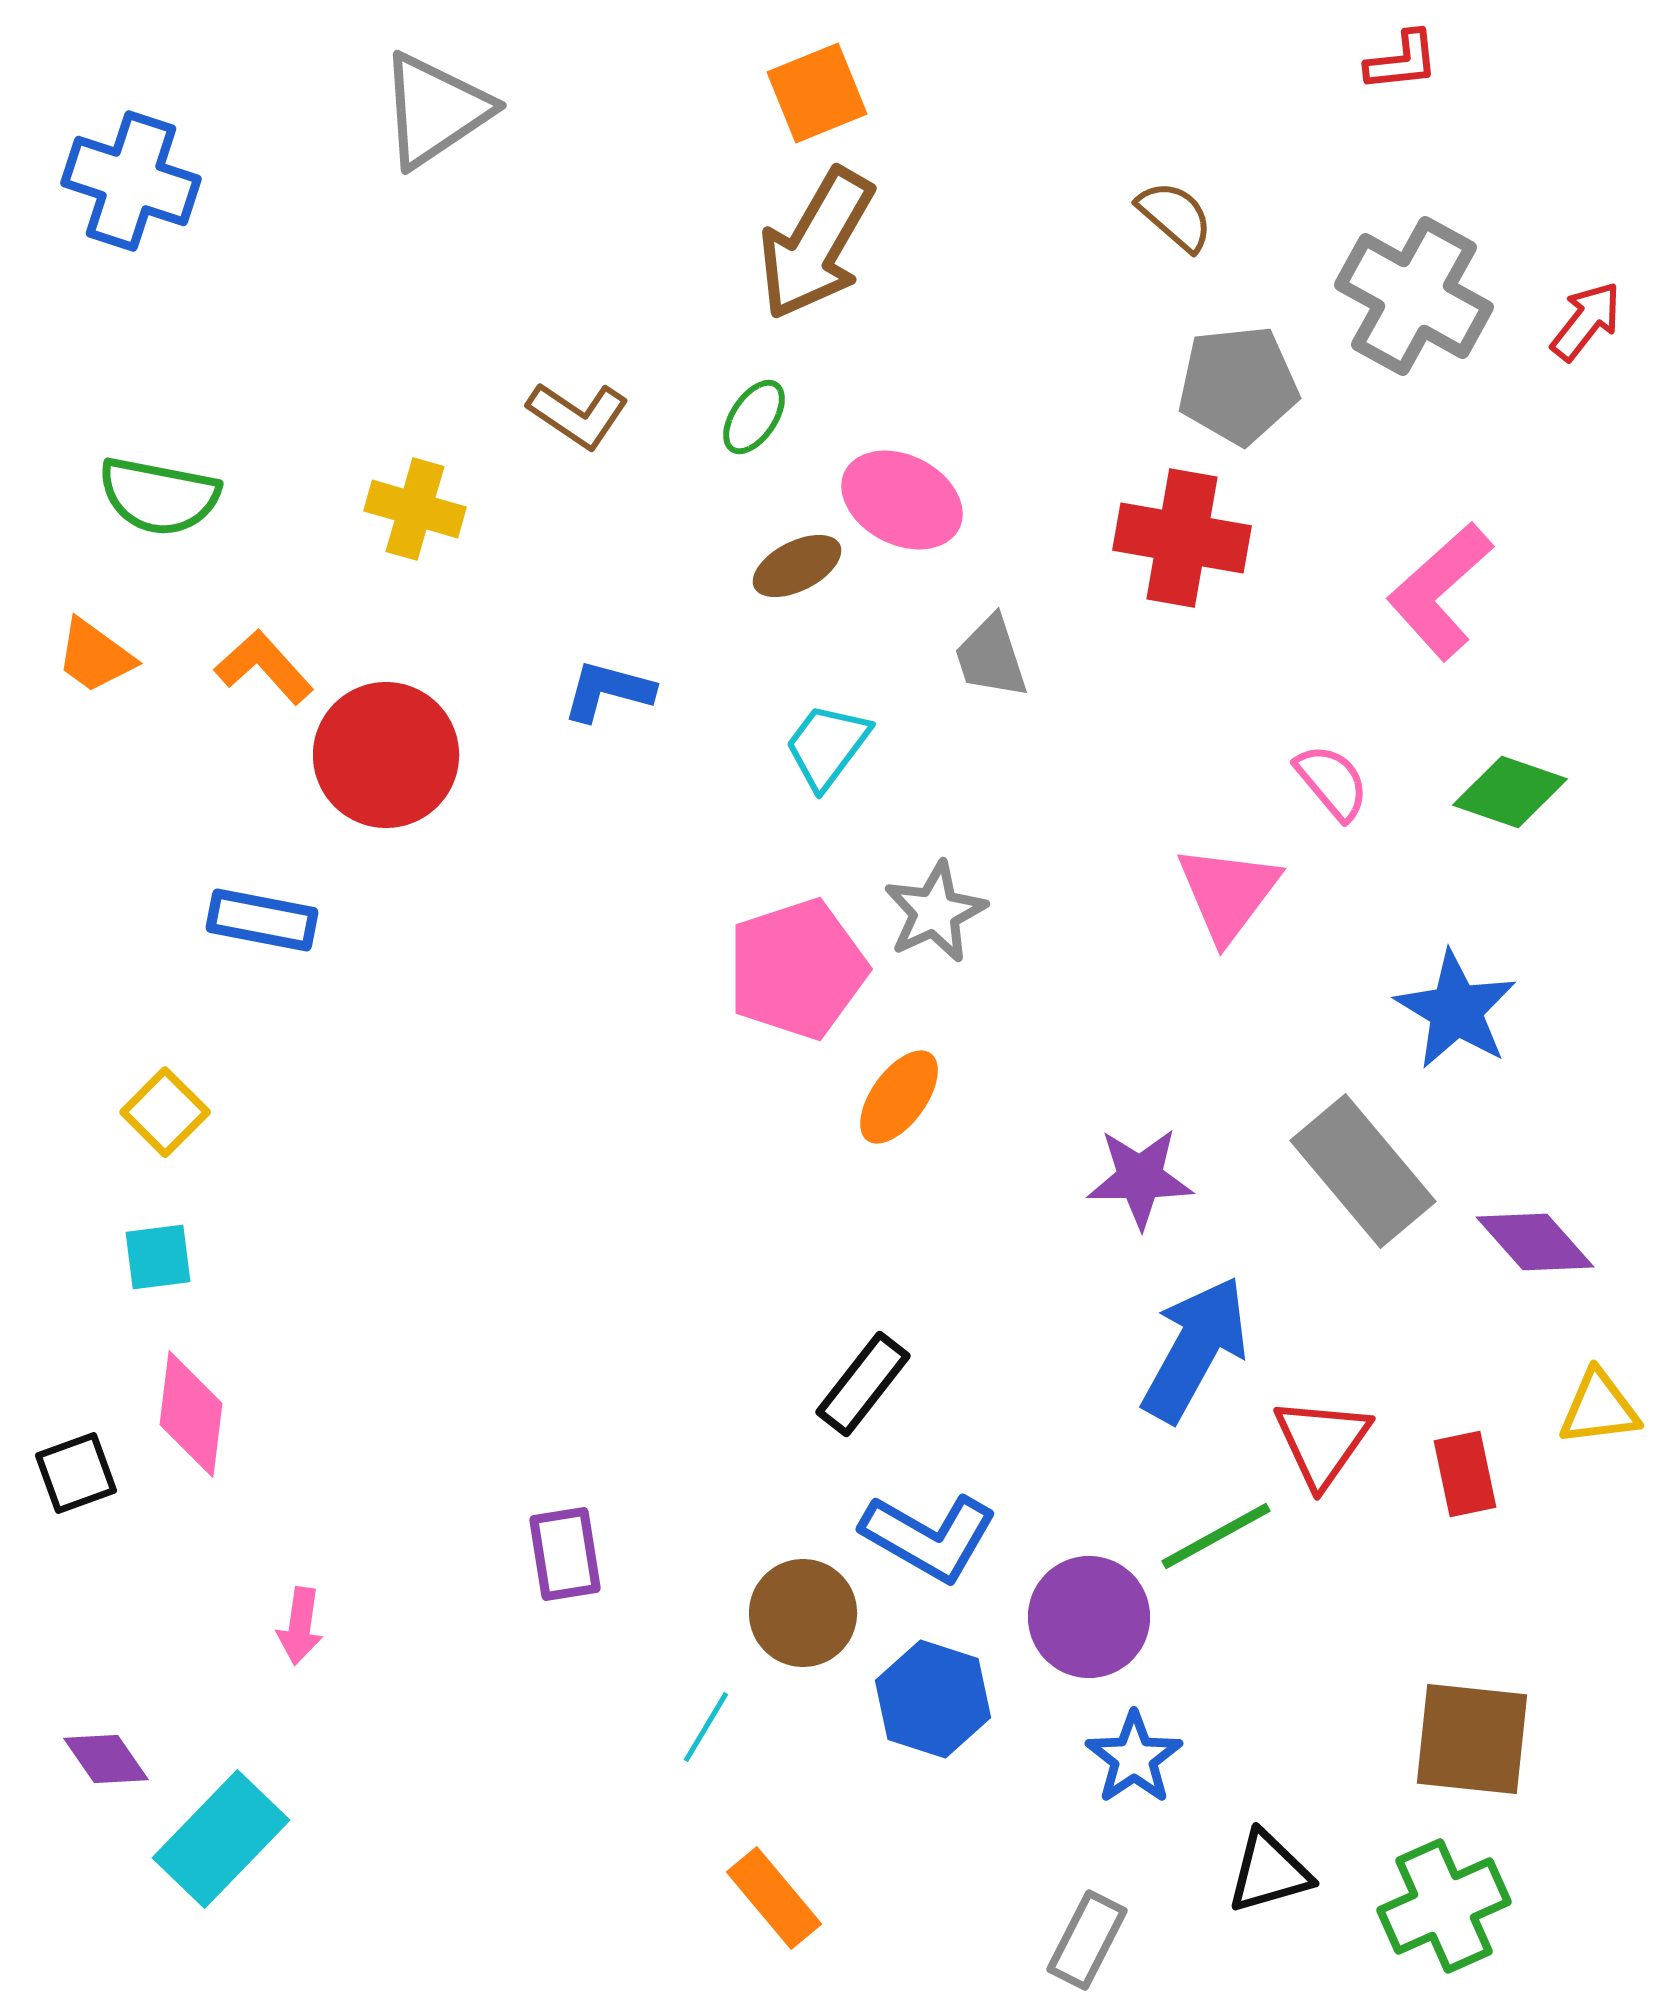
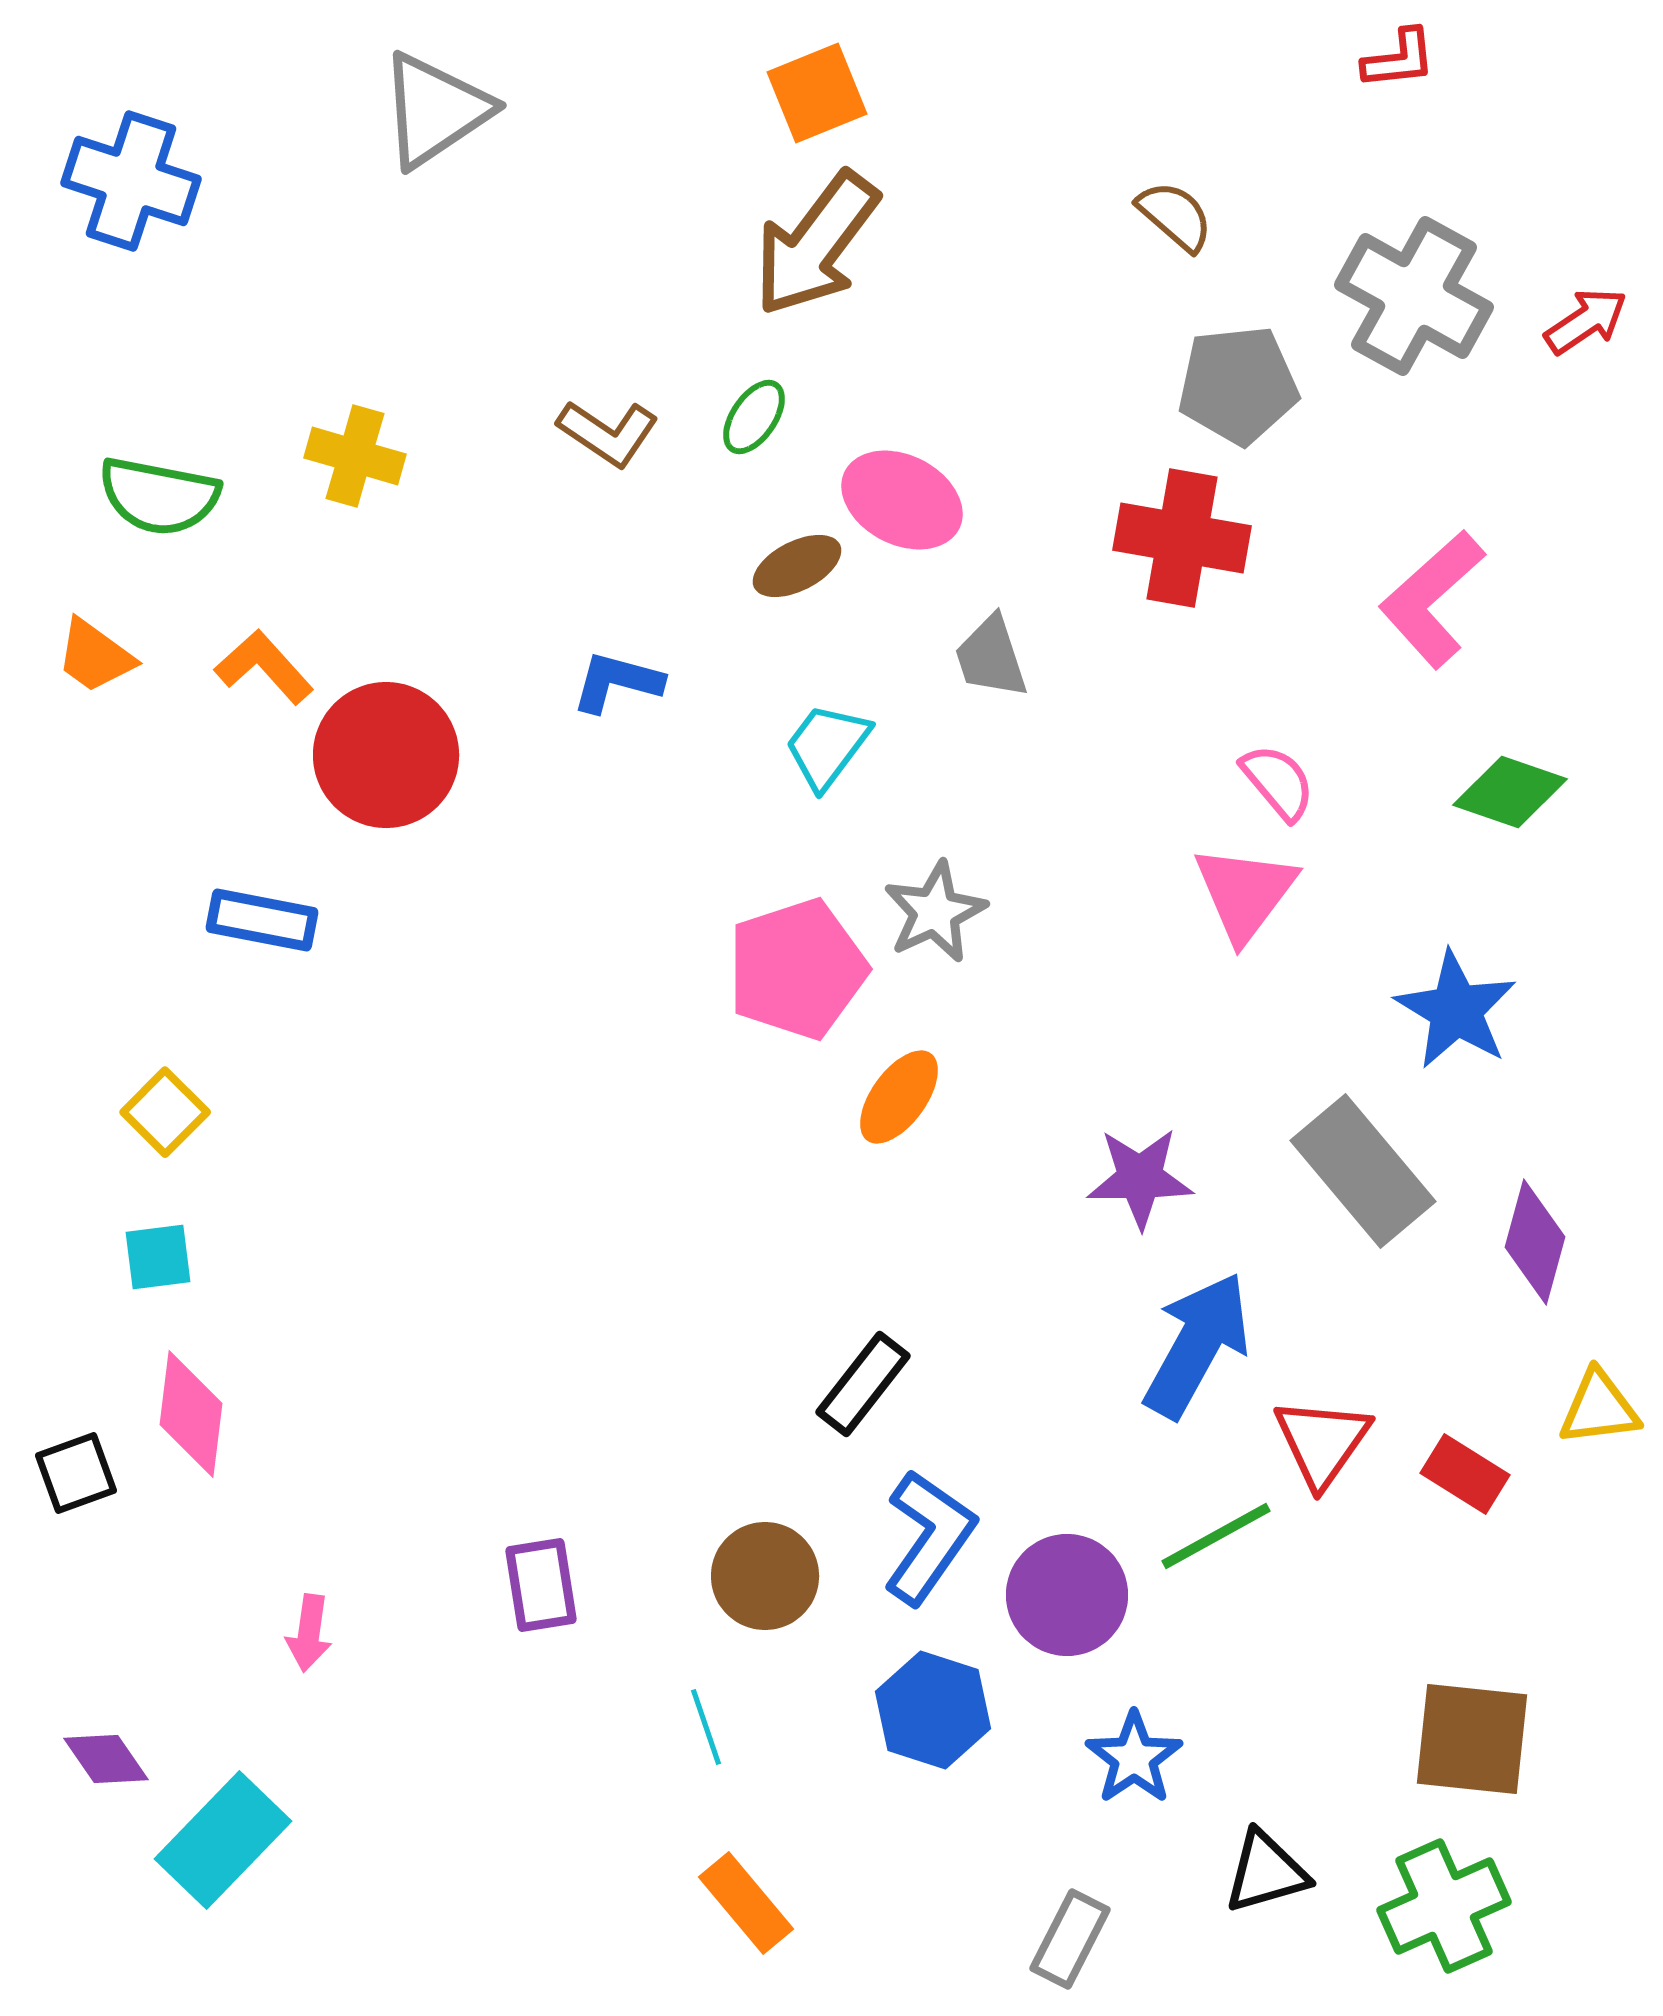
red L-shape at (1402, 61): moved 3 px left, 2 px up
brown arrow at (816, 244): rotated 7 degrees clockwise
red arrow at (1586, 321): rotated 18 degrees clockwise
brown L-shape at (578, 415): moved 30 px right, 18 px down
yellow cross at (415, 509): moved 60 px left, 53 px up
pink L-shape at (1440, 591): moved 8 px left, 8 px down
blue L-shape at (608, 691): moved 9 px right, 9 px up
pink semicircle at (1332, 782): moved 54 px left
pink triangle at (1228, 893): moved 17 px right
purple diamond at (1535, 1242): rotated 57 degrees clockwise
blue arrow at (1195, 1349): moved 2 px right, 4 px up
red rectangle at (1465, 1474): rotated 46 degrees counterclockwise
blue L-shape at (929, 1537): rotated 85 degrees counterclockwise
purple rectangle at (565, 1554): moved 24 px left, 31 px down
brown circle at (803, 1613): moved 38 px left, 37 px up
purple circle at (1089, 1617): moved 22 px left, 22 px up
pink arrow at (300, 1626): moved 9 px right, 7 px down
blue hexagon at (933, 1699): moved 11 px down
cyan line at (706, 1727): rotated 50 degrees counterclockwise
cyan rectangle at (221, 1839): moved 2 px right, 1 px down
black triangle at (1269, 1872): moved 3 px left
orange rectangle at (774, 1898): moved 28 px left, 5 px down
gray rectangle at (1087, 1940): moved 17 px left, 1 px up
